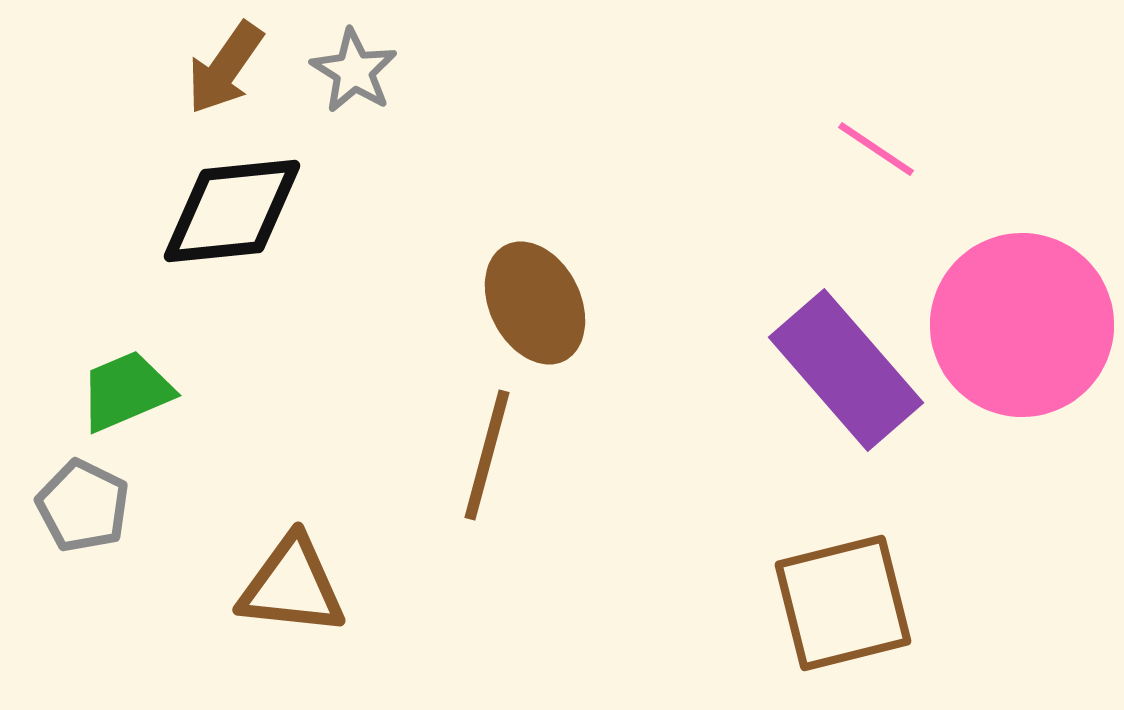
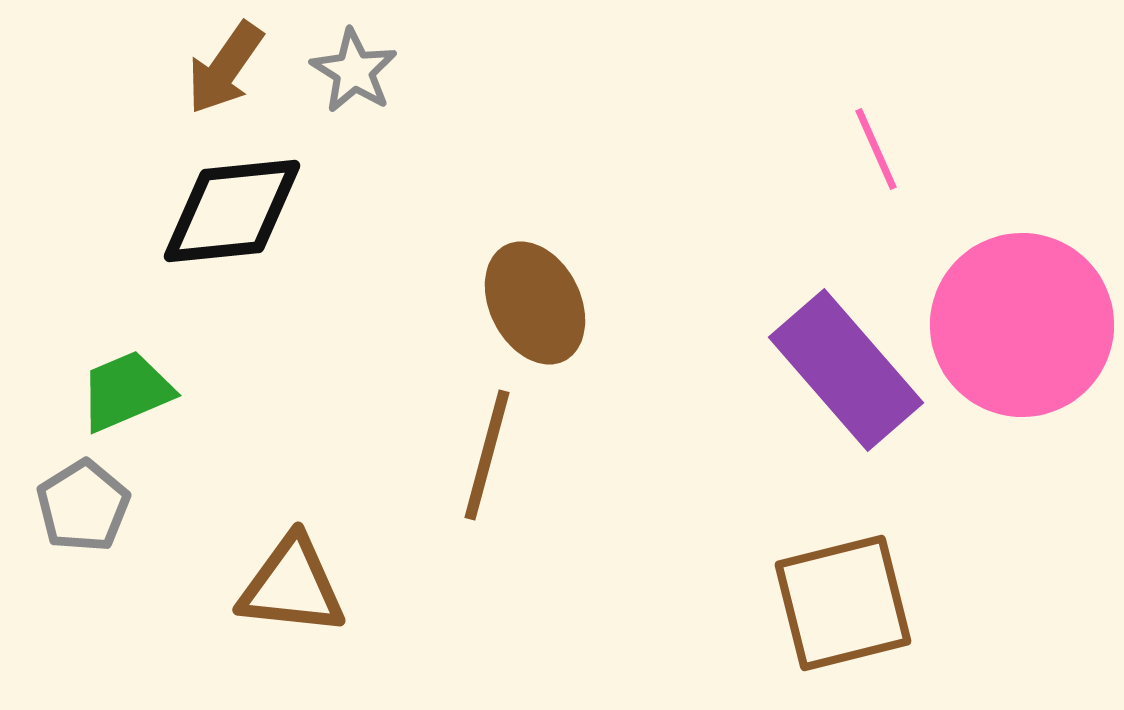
pink line: rotated 32 degrees clockwise
gray pentagon: rotated 14 degrees clockwise
